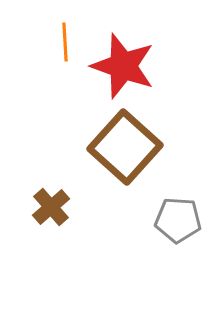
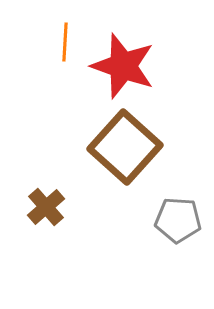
orange line: rotated 6 degrees clockwise
brown cross: moved 5 px left
